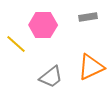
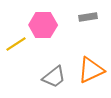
yellow line: rotated 75 degrees counterclockwise
orange triangle: moved 3 px down
gray trapezoid: moved 3 px right
